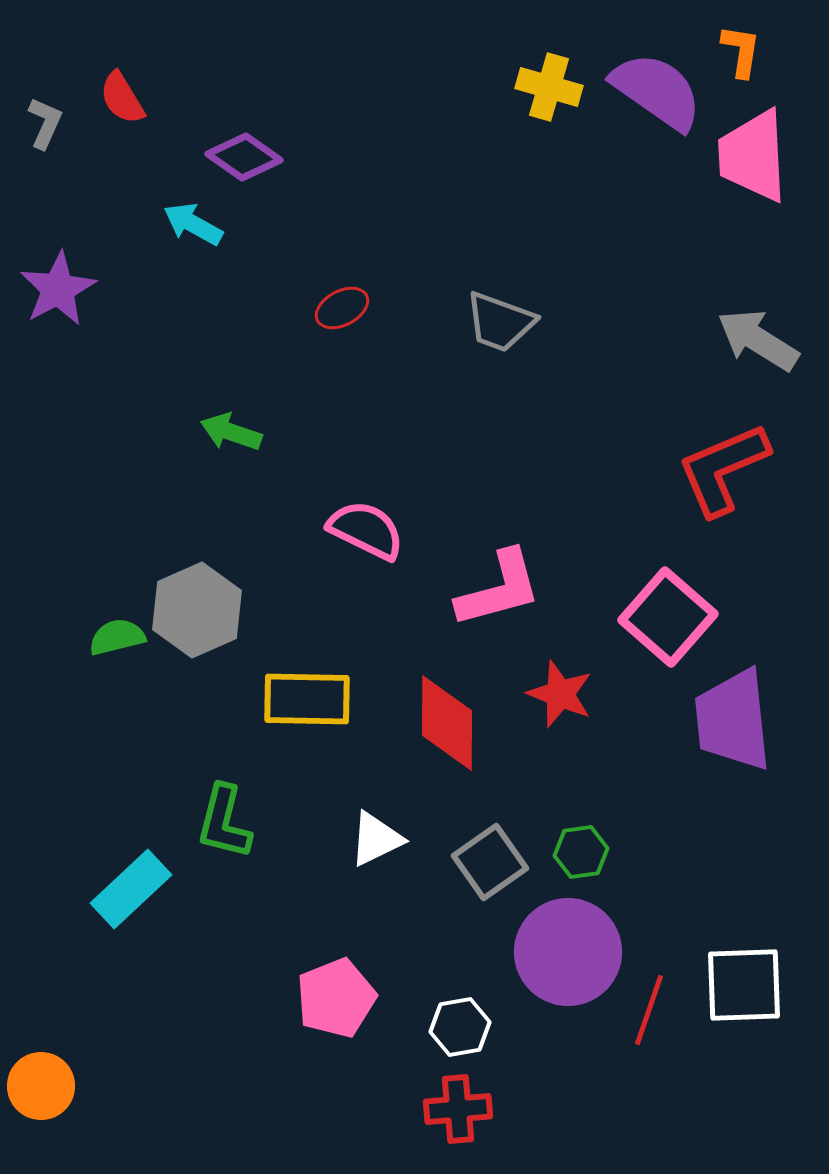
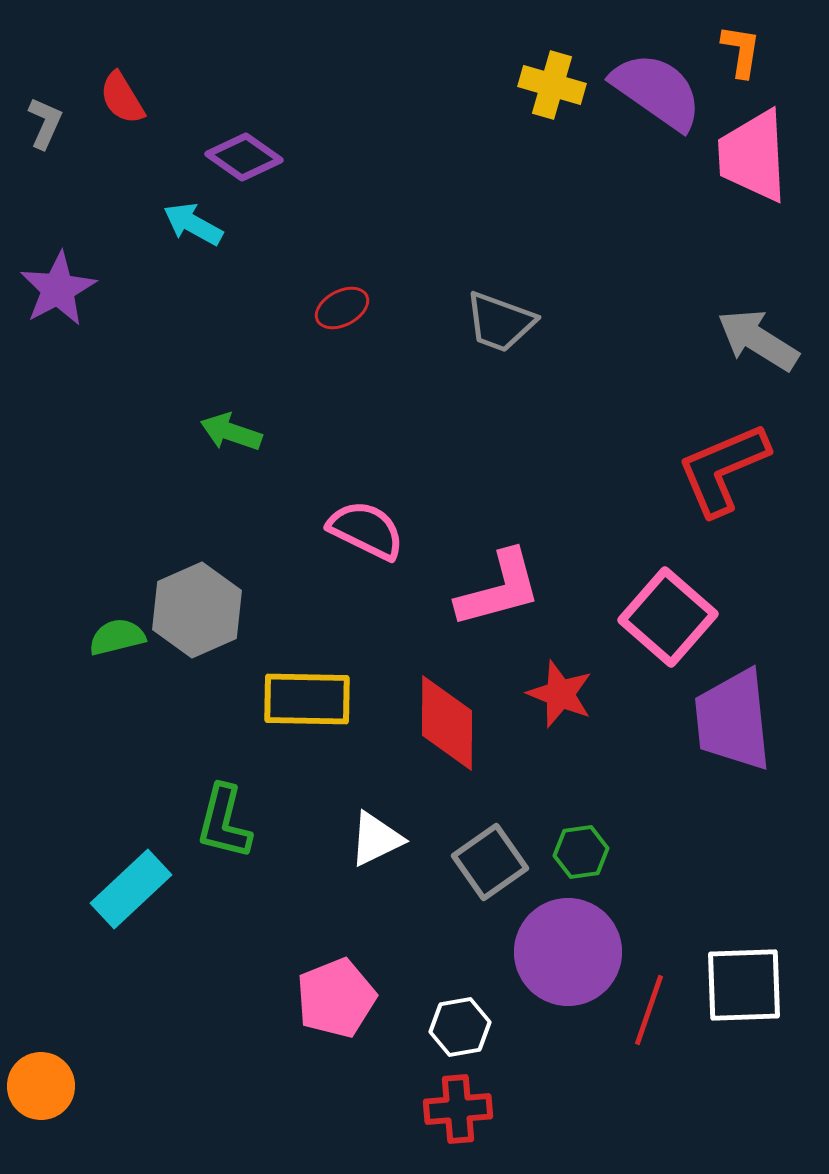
yellow cross: moved 3 px right, 2 px up
